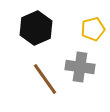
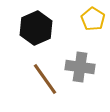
yellow pentagon: moved 10 px up; rotated 25 degrees counterclockwise
